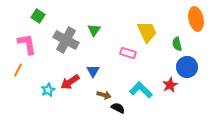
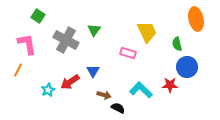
red star: rotated 28 degrees clockwise
